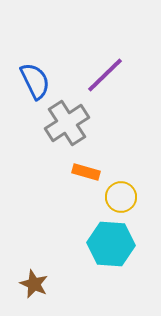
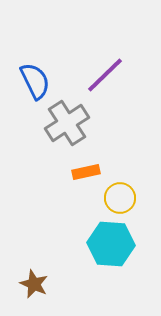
orange rectangle: rotated 28 degrees counterclockwise
yellow circle: moved 1 px left, 1 px down
